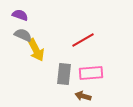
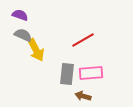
gray rectangle: moved 3 px right
